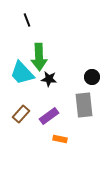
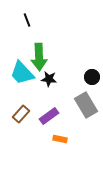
gray rectangle: moved 2 px right; rotated 25 degrees counterclockwise
